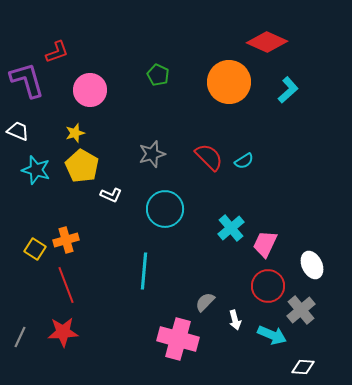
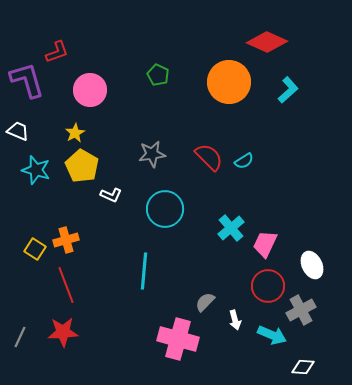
yellow star: rotated 12 degrees counterclockwise
gray star: rotated 8 degrees clockwise
gray cross: rotated 12 degrees clockwise
